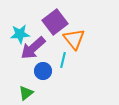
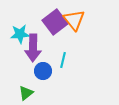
orange triangle: moved 19 px up
purple arrow: rotated 48 degrees counterclockwise
